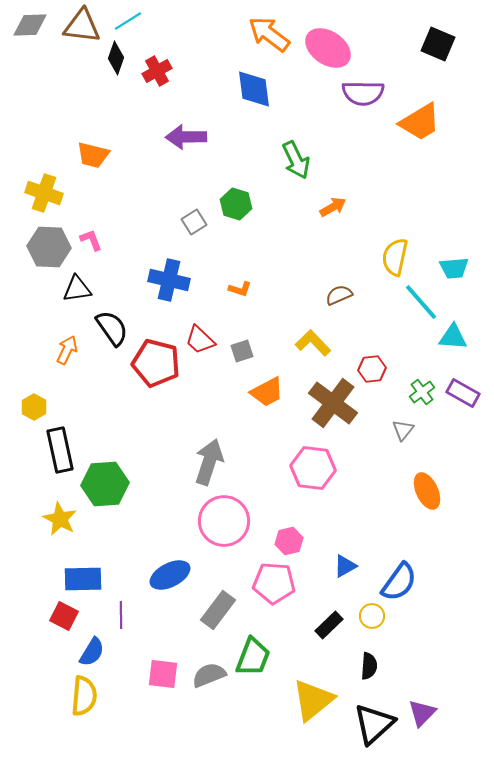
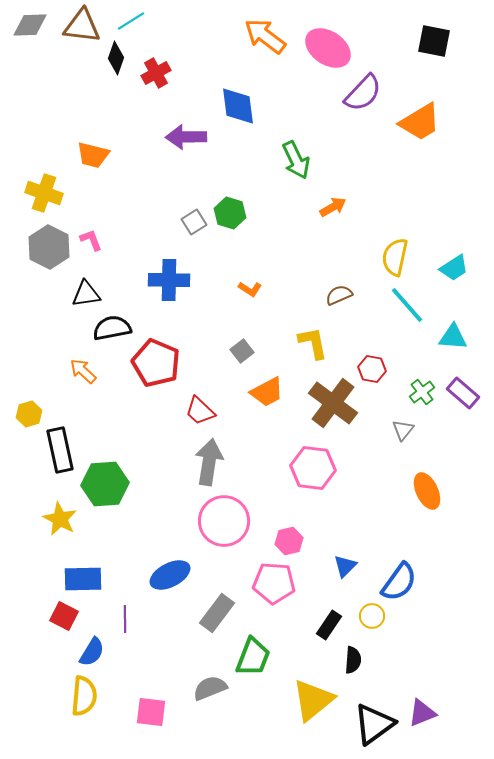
cyan line at (128, 21): moved 3 px right
orange arrow at (269, 34): moved 4 px left, 2 px down
black square at (438, 44): moved 4 px left, 3 px up; rotated 12 degrees counterclockwise
red cross at (157, 71): moved 1 px left, 2 px down
blue diamond at (254, 89): moved 16 px left, 17 px down
purple semicircle at (363, 93): rotated 48 degrees counterclockwise
green hexagon at (236, 204): moved 6 px left, 9 px down
gray hexagon at (49, 247): rotated 24 degrees clockwise
cyan trapezoid at (454, 268): rotated 28 degrees counterclockwise
blue cross at (169, 280): rotated 12 degrees counterclockwise
black triangle at (77, 289): moved 9 px right, 5 px down
orange L-shape at (240, 289): moved 10 px right; rotated 15 degrees clockwise
cyan line at (421, 302): moved 14 px left, 3 px down
black semicircle at (112, 328): rotated 66 degrees counterclockwise
red trapezoid at (200, 340): moved 71 px down
yellow L-shape at (313, 343): rotated 33 degrees clockwise
orange arrow at (67, 350): moved 16 px right, 21 px down; rotated 72 degrees counterclockwise
gray square at (242, 351): rotated 20 degrees counterclockwise
red pentagon at (156, 363): rotated 9 degrees clockwise
red hexagon at (372, 369): rotated 16 degrees clockwise
purple rectangle at (463, 393): rotated 12 degrees clockwise
yellow hexagon at (34, 407): moved 5 px left, 7 px down; rotated 15 degrees clockwise
gray arrow at (209, 462): rotated 9 degrees counterclockwise
blue triangle at (345, 566): rotated 15 degrees counterclockwise
gray rectangle at (218, 610): moved 1 px left, 3 px down
purple line at (121, 615): moved 4 px right, 4 px down
black rectangle at (329, 625): rotated 12 degrees counterclockwise
black semicircle at (369, 666): moved 16 px left, 6 px up
pink square at (163, 674): moved 12 px left, 38 px down
gray semicircle at (209, 675): moved 1 px right, 13 px down
purple triangle at (422, 713): rotated 24 degrees clockwise
black triangle at (374, 724): rotated 6 degrees clockwise
